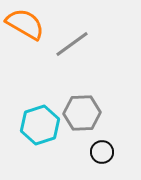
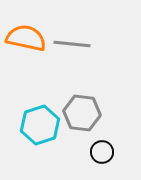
orange semicircle: moved 1 px right, 14 px down; rotated 18 degrees counterclockwise
gray line: rotated 42 degrees clockwise
gray hexagon: rotated 9 degrees clockwise
